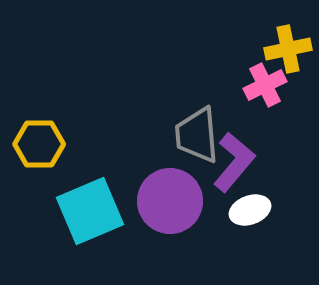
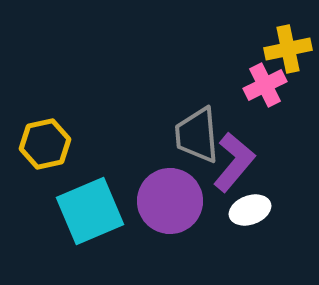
yellow hexagon: moved 6 px right; rotated 12 degrees counterclockwise
